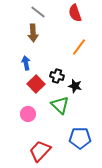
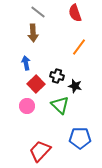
pink circle: moved 1 px left, 8 px up
